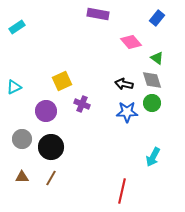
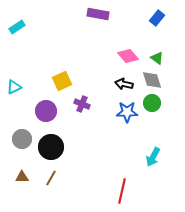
pink diamond: moved 3 px left, 14 px down
